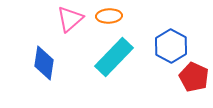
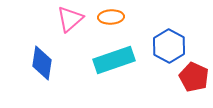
orange ellipse: moved 2 px right, 1 px down
blue hexagon: moved 2 px left
cyan rectangle: moved 3 px down; rotated 27 degrees clockwise
blue diamond: moved 2 px left
